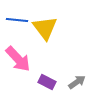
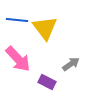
gray arrow: moved 6 px left, 18 px up
